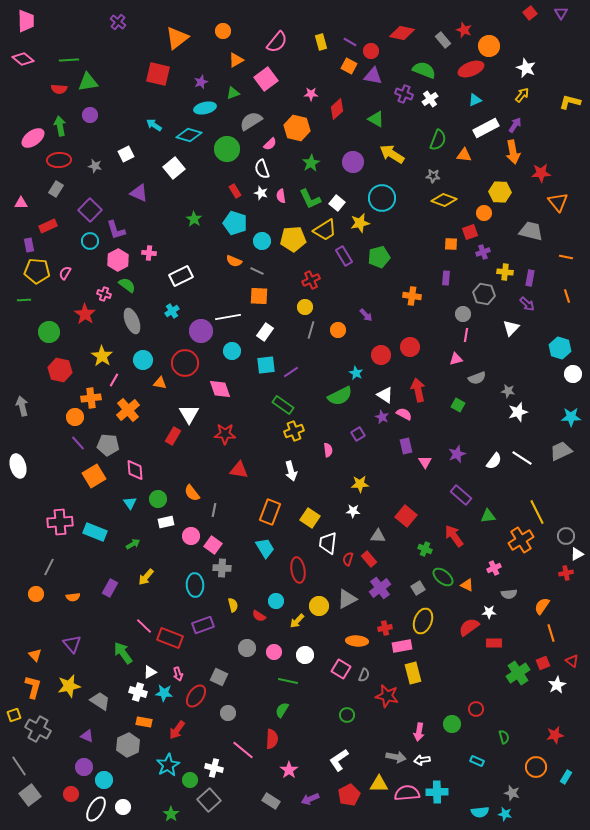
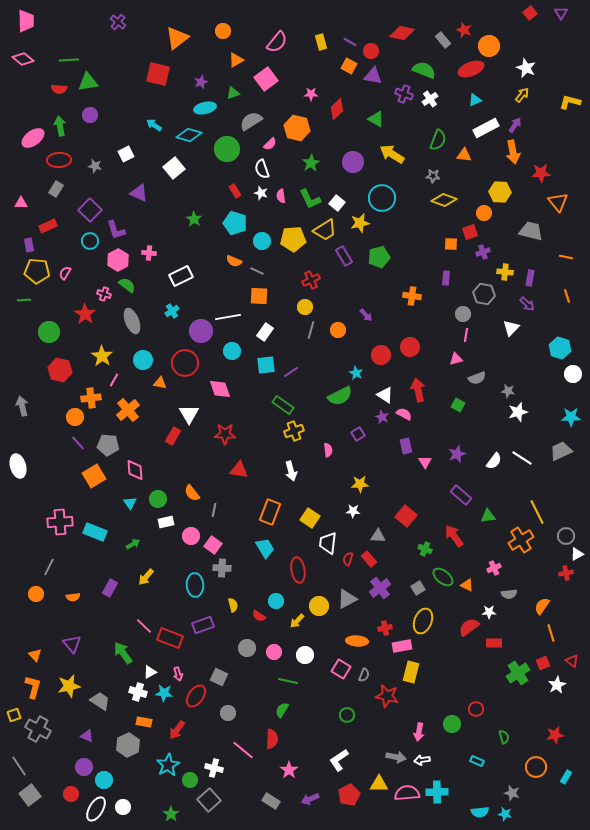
yellow rectangle at (413, 673): moved 2 px left, 1 px up; rotated 30 degrees clockwise
